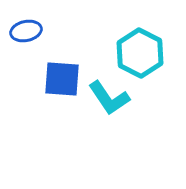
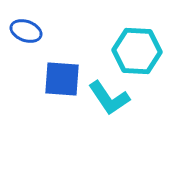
blue ellipse: rotated 32 degrees clockwise
cyan hexagon: moved 3 px left, 2 px up; rotated 24 degrees counterclockwise
